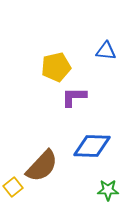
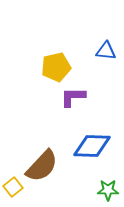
purple L-shape: moved 1 px left
